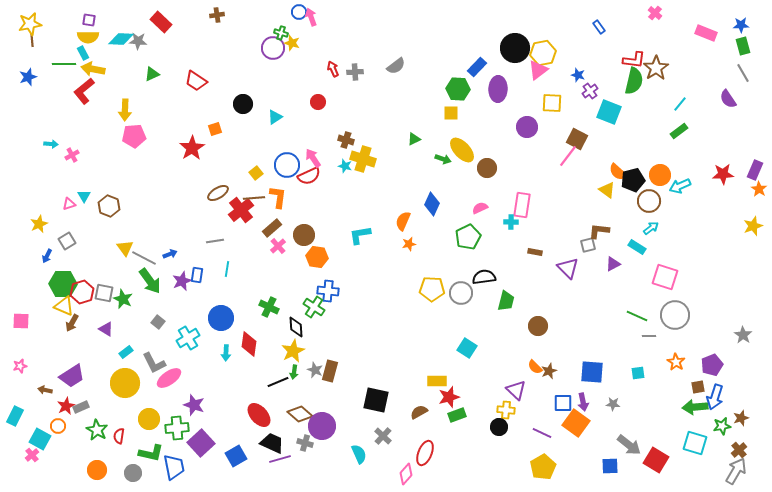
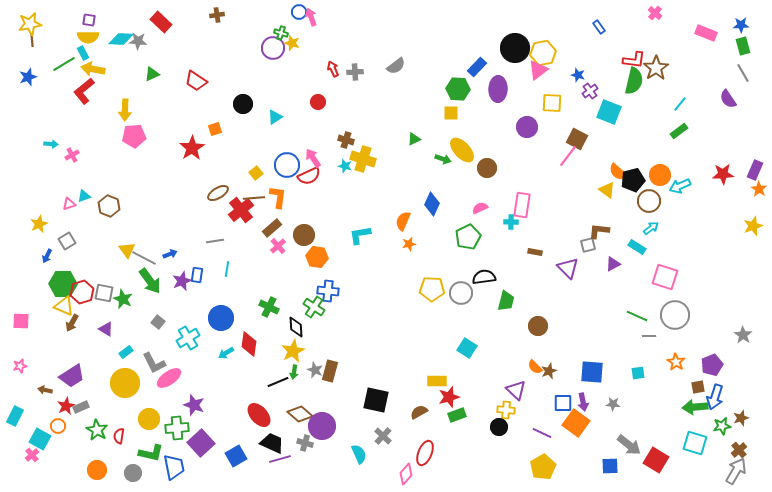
green line at (64, 64): rotated 30 degrees counterclockwise
cyan triangle at (84, 196): rotated 40 degrees clockwise
yellow triangle at (125, 248): moved 2 px right, 2 px down
cyan arrow at (226, 353): rotated 56 degrees clockwise
